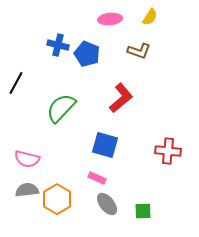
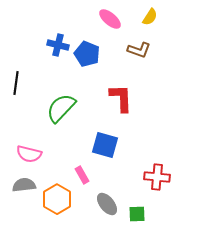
pink ellipse: rotated 45 degrees clockwise
brown L-shape: moved 1 px up
black line: rotated 20 degrees counterclockwise
red L-shape: rotated 52 degrees counterclockwise
red cross: moved 11 px left, 26 px down
pink semicircle: moved 2 px right, 5 px up
pink rectangle: moved 15 px left, 3 px up; rotated 36 degrees clockwise
gray semicircle: moved 3 px left, 5 px up
green square: moved 6 px left, 3 px down
